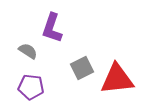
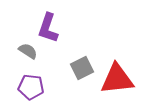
purple L-shape: moved 4 px left
